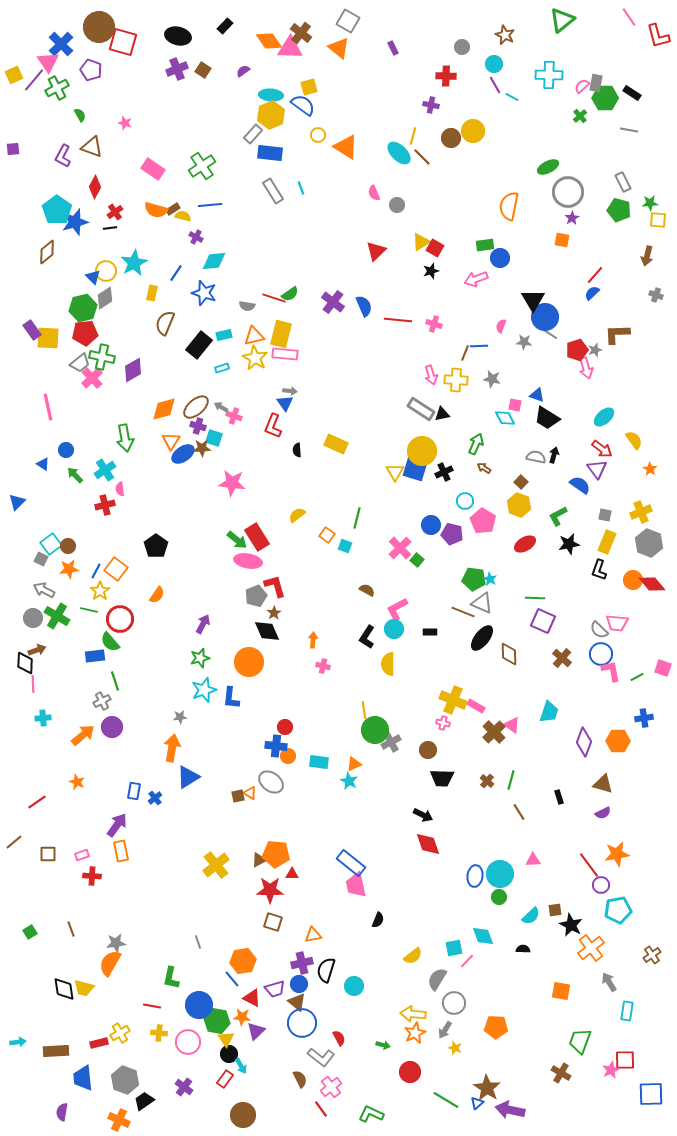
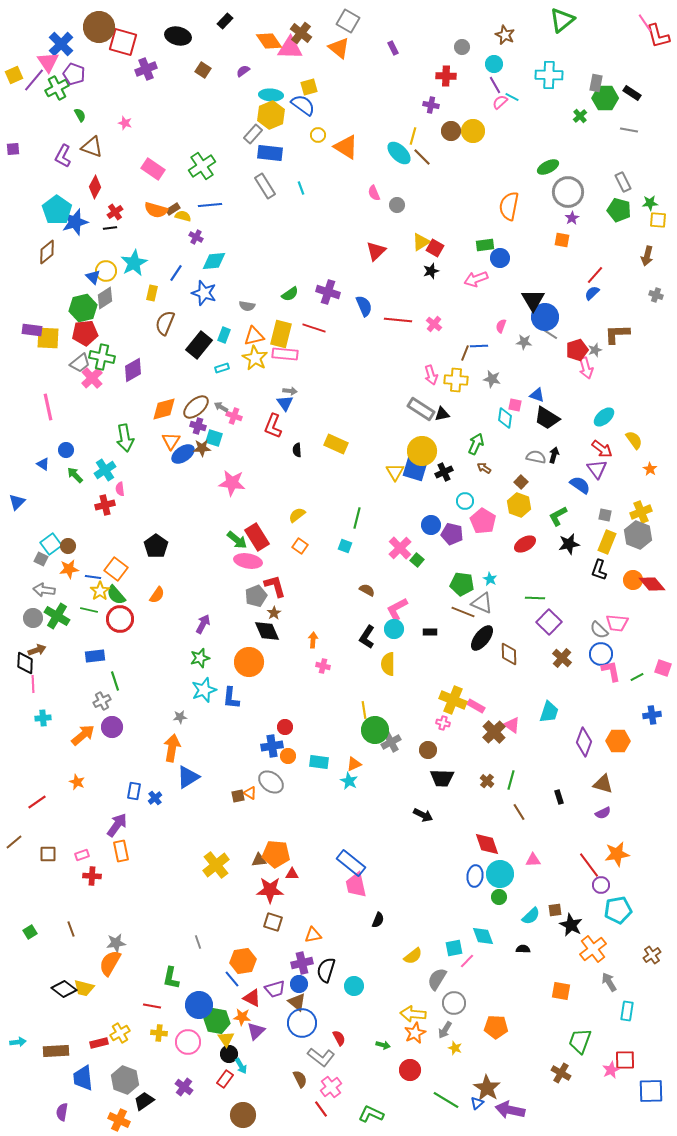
pink line at (629, 17): moved 16 px right, 6 px down
black rectangle at (225, 26): moved 5 px up
purple cross at (177, 69): moved 31 px left
purple pentagon at (91, 70): moved 17 px left, 4 px down
pink semicircle at (582, 86): moved 82 px left, 16 px down
brown circle at (451, 138): moved 7 px up
gray rectangle at (273, 191): moved 8 px left, 5 px up
red line at (274, 298): moved 40 px right, 30 px down
purple cross at (333, 302): moved 5 px left, 10 px up; rotated 20 degrees counterclockwise
pink cross at (434, 324): rotated 21 degrees clockwise
purple rectangle at (32, 330): rotated 48 degrees counterclockwise
cyan rectangle at (224, 335): rotated 56 degrees counterclockwise
cyan diamond at (505, 418): rotated 35 degrees clockwise
orange square at (327, 535): moved 27 px left, 11 px down
gray hexagon at (649, 543): moved 11 px left, 8 px up
blue line at (96, 571): moved 3 px left, 6 px down; rotated 70 degrees clockwise
green pentagon at (474, 579): moved 12 px left, 5 px down
gray arrow at (44, 590): rotated 20 degrees counterclockwise
purple square at (543, 621): moved 6 px right, 1 px down; rotated 20 degrees clockwise
green semicircle at (110, 642): moved 6 px right, 47 px up
blue cross at (644, 718): moved 8 px right, 3 px up
blue cross at (276, 746): moved 4 px left; rotated 15 degrees counterclockwise
red diamond at (428, 844): moved 59 px right
brown triangle at (259, 860): rotated 21 degrees clockwise
orange cross at (591, 948): moved 2 px right, 1 px down
black diamond at (64, 989): rotated 45 degrees counterclockwise
red circle at (410, 1072): moved 2 px up
blue square at (651, 1094): moved 3 px up
